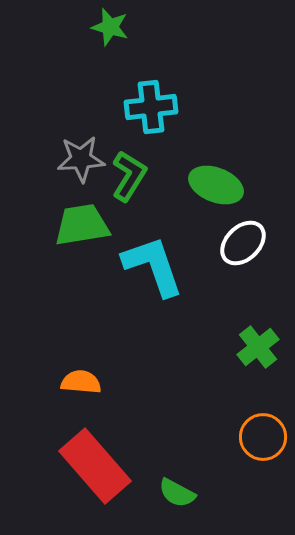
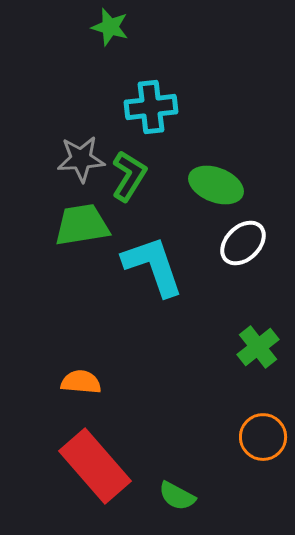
green semicircle: moved 3 px down
